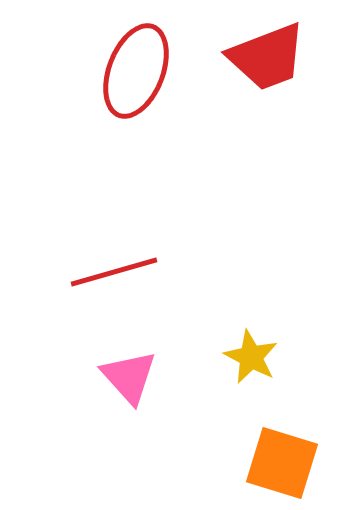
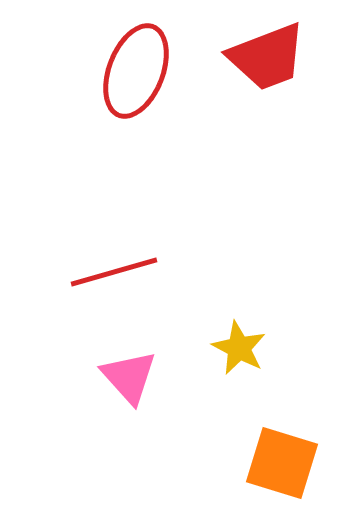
yellow star: moved 12 px left, 9 px up
